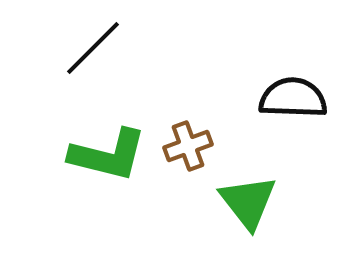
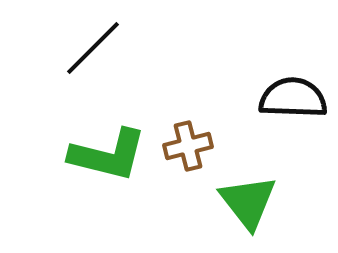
brown cross: rotated 6 degrees clockwise
